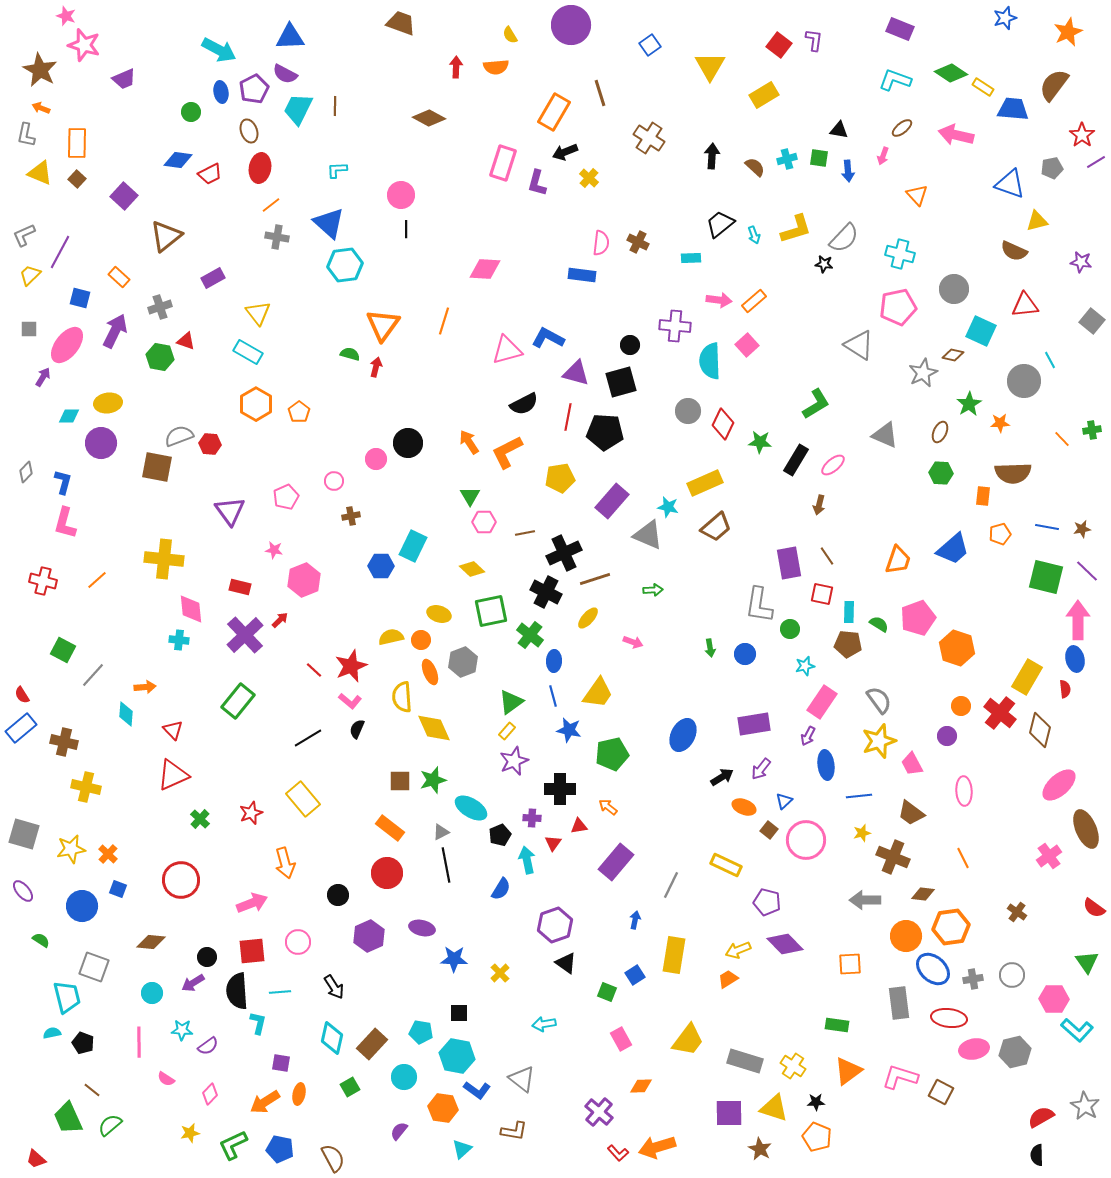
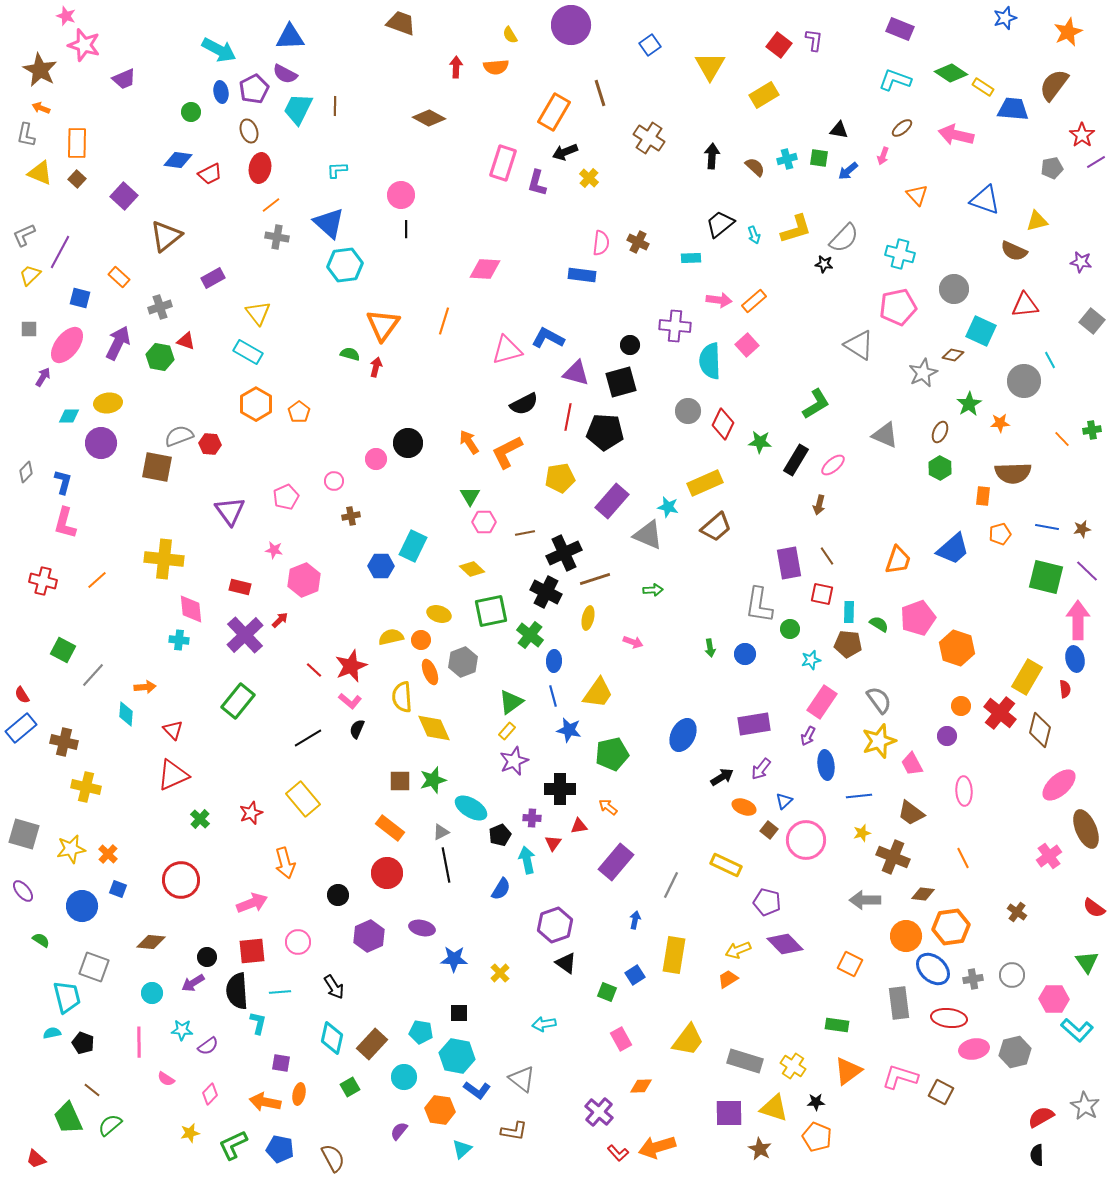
blue arrow at (848, 171): rotated 55 degrees clockwise
blue triangle at (1010, 184): moved 25 px left, 16 px down
purple arrow at (115, 331): moved 3 px right, 12 px down
green hexagon at (941, 473): moved 1 px left, 5 px up; rotated 25 degrees clockwise
yellow ellipse at (588, 618): rotated 30 degrees counterclockwise
cyan star at (805, 666): moved 6 px right, 6 px up
orange square at (850, 964): rotated 30 degrees clockwise
orange arrow at (265, 1102): rotated 44 degrees clockwise
orange hexagon at (443, 1108): moved 3 px left, 2 px down
